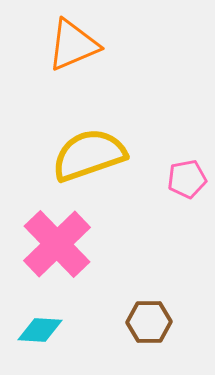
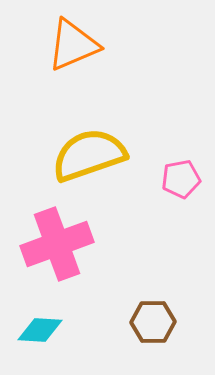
pink pentagon: moved 6 px left
pink cross: rotated 24 degrees clockwise
brown hexagon: moved 4 px right
